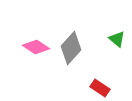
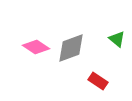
gray diamond: rotated 28 degrees clockwise
red rectangle: moved 2 px left, 7 px up
